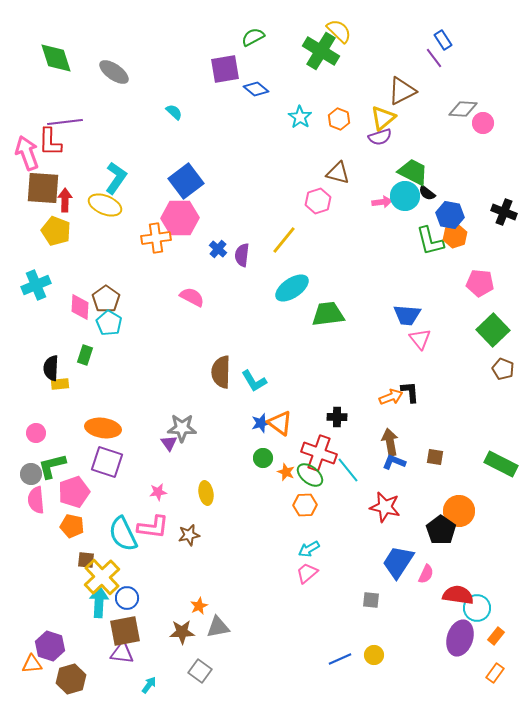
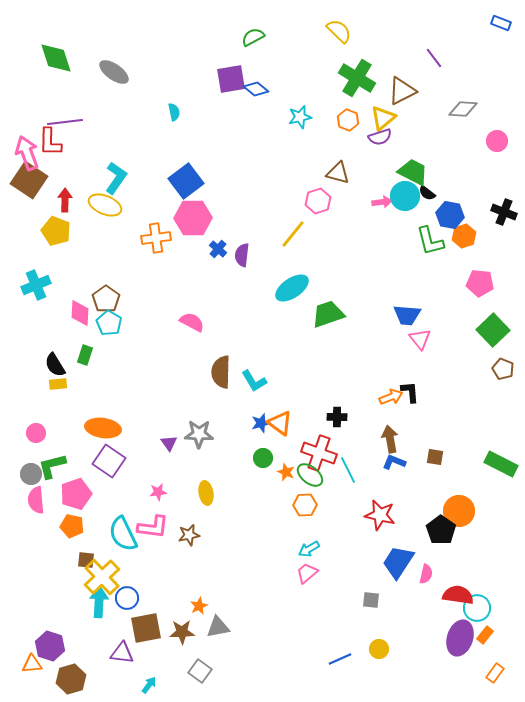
blue rectangle at (443, 40): moved 58 px right, 17 px up; rotated 36 degrees counterclockwise
green cross at (321, 51): moved 36 px right, 27 px down
purple square at (225, 69): moved 6 px right, 10 px down
cyan semicircle at (174, 112): rotated 36 degrees clockwise
cyan star at (300, 117): rotated 25 degrees clockwise
orange hexagon at (339, 119): moved 9 px right, 1 px down
pink circle at (483, 123): moved 14 px right, 18 px down
brown square at (43, 188): moved 14 px left, 8 px up; rotated 30 degrees clockwise
pink hexagon at (180, 218): moved 13 px right
orange hexagon at (455, 236): moved 9 px right
yellow line at (284, 240): moved 9 px right, 6 px up
pink semicircle at (192, 297): moved 25 px down
pink diamond at (80, 307): moved 6 px down
green trapezoid at (328, 314): rotated 12 degrees counterclockwise
black semicircle at (51, 368): moved 4 px right, 3 px up; rotated 35 degrees counterclockwise
yellow rectangle at (60, 384): moved 2 px left
gray star at (182, 428): moved 17 px right, 6 px down
brown arrow at (390, 442): moved 3 px up
purple square at (107, 462): moved 2 px right, 1 px up; rotated 16 degrees clockwise
cyan line at (348, 470): rotated 12 degrees clockwise
pink pentagon at (74, 492): moved 2 px right, 2 px down
red star at (385, 507): moved 5 px left, 8 px down
pink semicircle at (426, 574): rotated 12 degrees counterclockwise
brown square at (125, 631): moved 21 px right, 3 px up
orange rectangle at (496, 636): moved 11 px left, 1 px up
yellow circle at (374, 655): moved 5 px right, 6 px up
